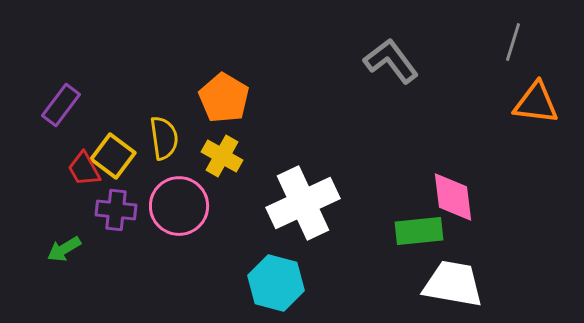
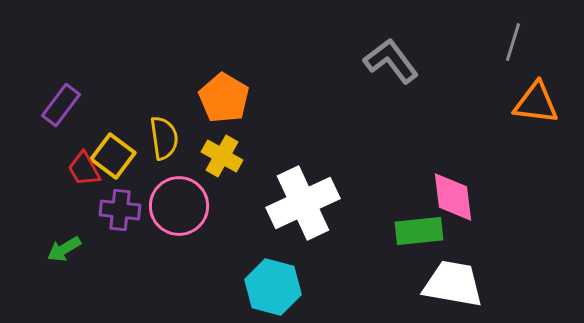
purple cross: moved 4 px right
cyan hexagon: moved 3 px left, 4 px down
